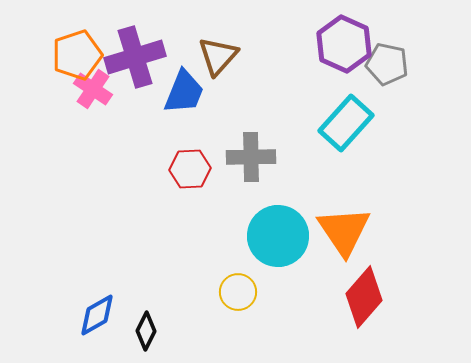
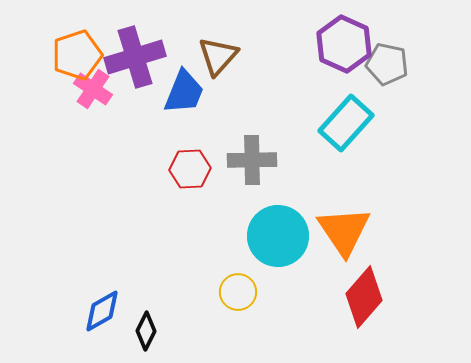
gray cross: moved 1 px right, 3 px down
blue diamond: moved 5 px right, 4 px up
